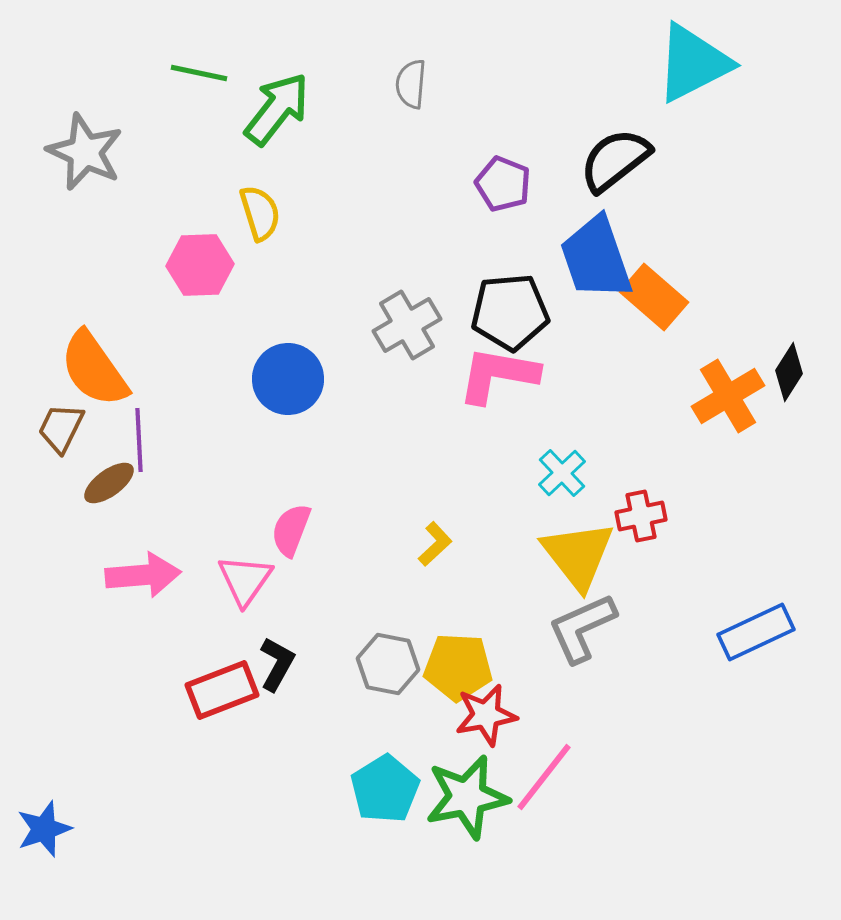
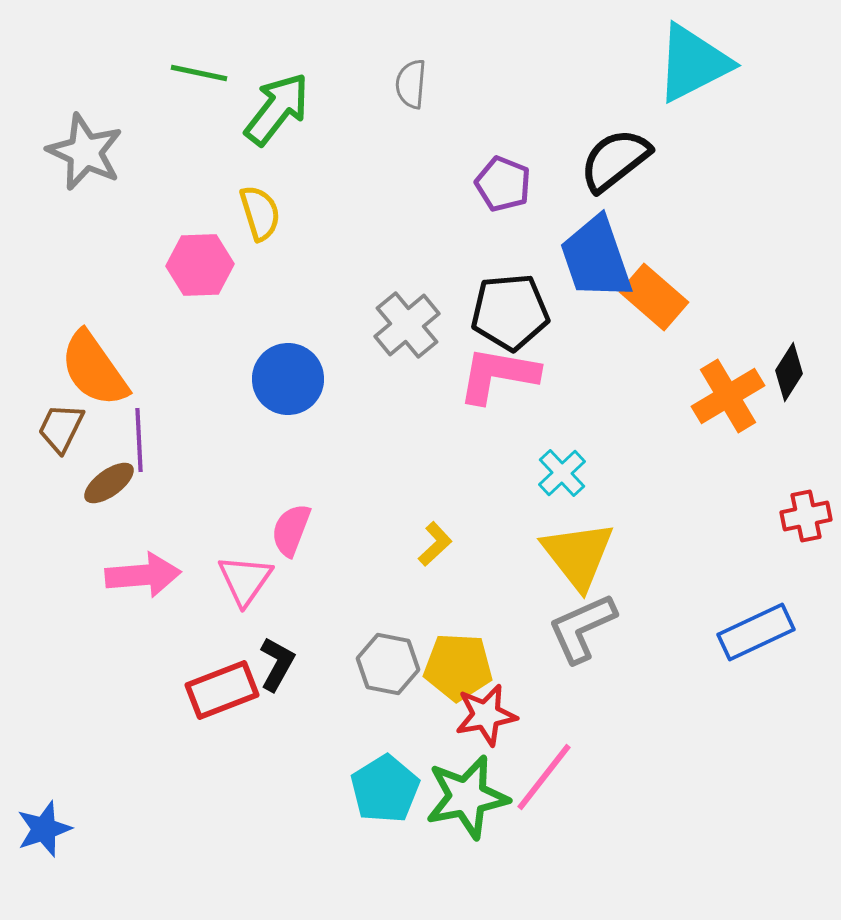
gray cross: rotated 10 degrees counterclockwise
red cross: moved 165 px right
